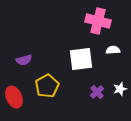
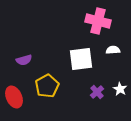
white star: rotated 24 degrees counterclockwise
